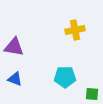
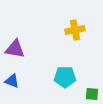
purple triangle: moved 1 px right, 2 px down
blue triangle: moved 3 px left, 2 px down
